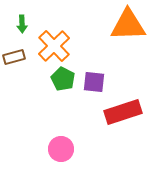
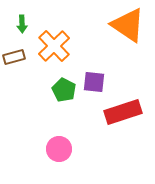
orange triangle: rotated 36 degrees clockwise
green pentagon: moved 1 px right, 11 px down
pink circle: moved 2 px left
